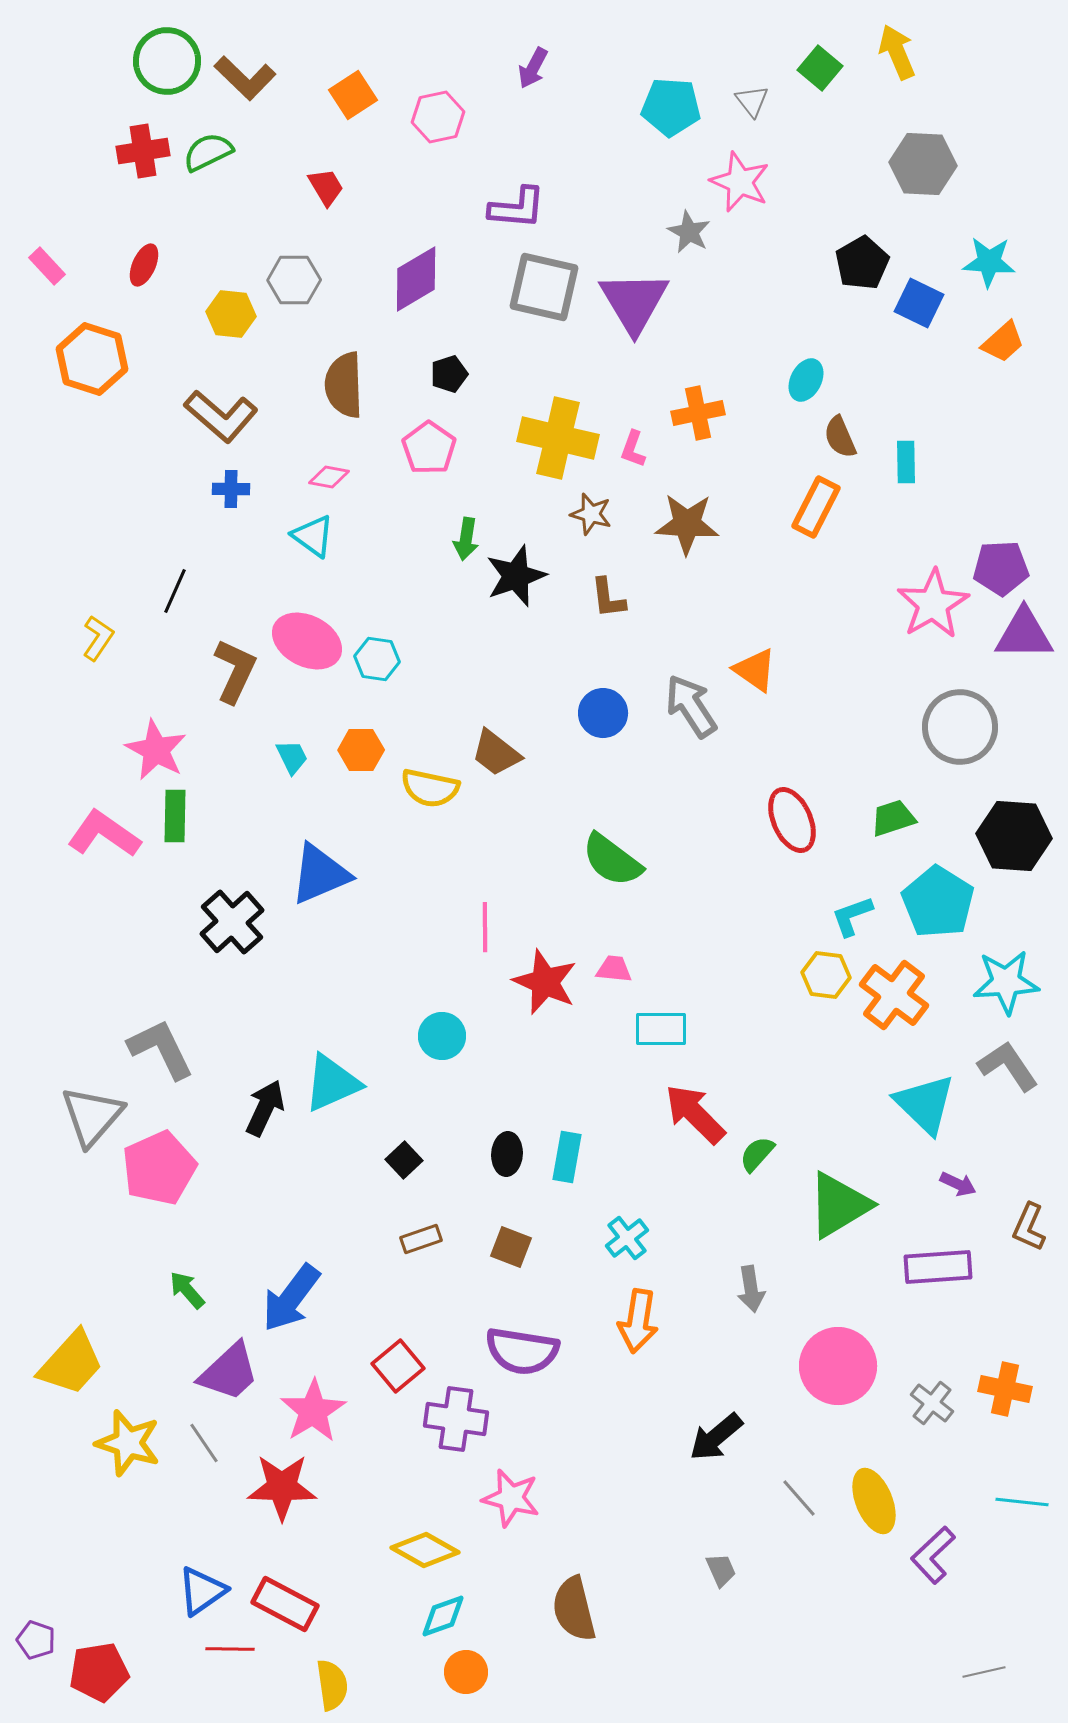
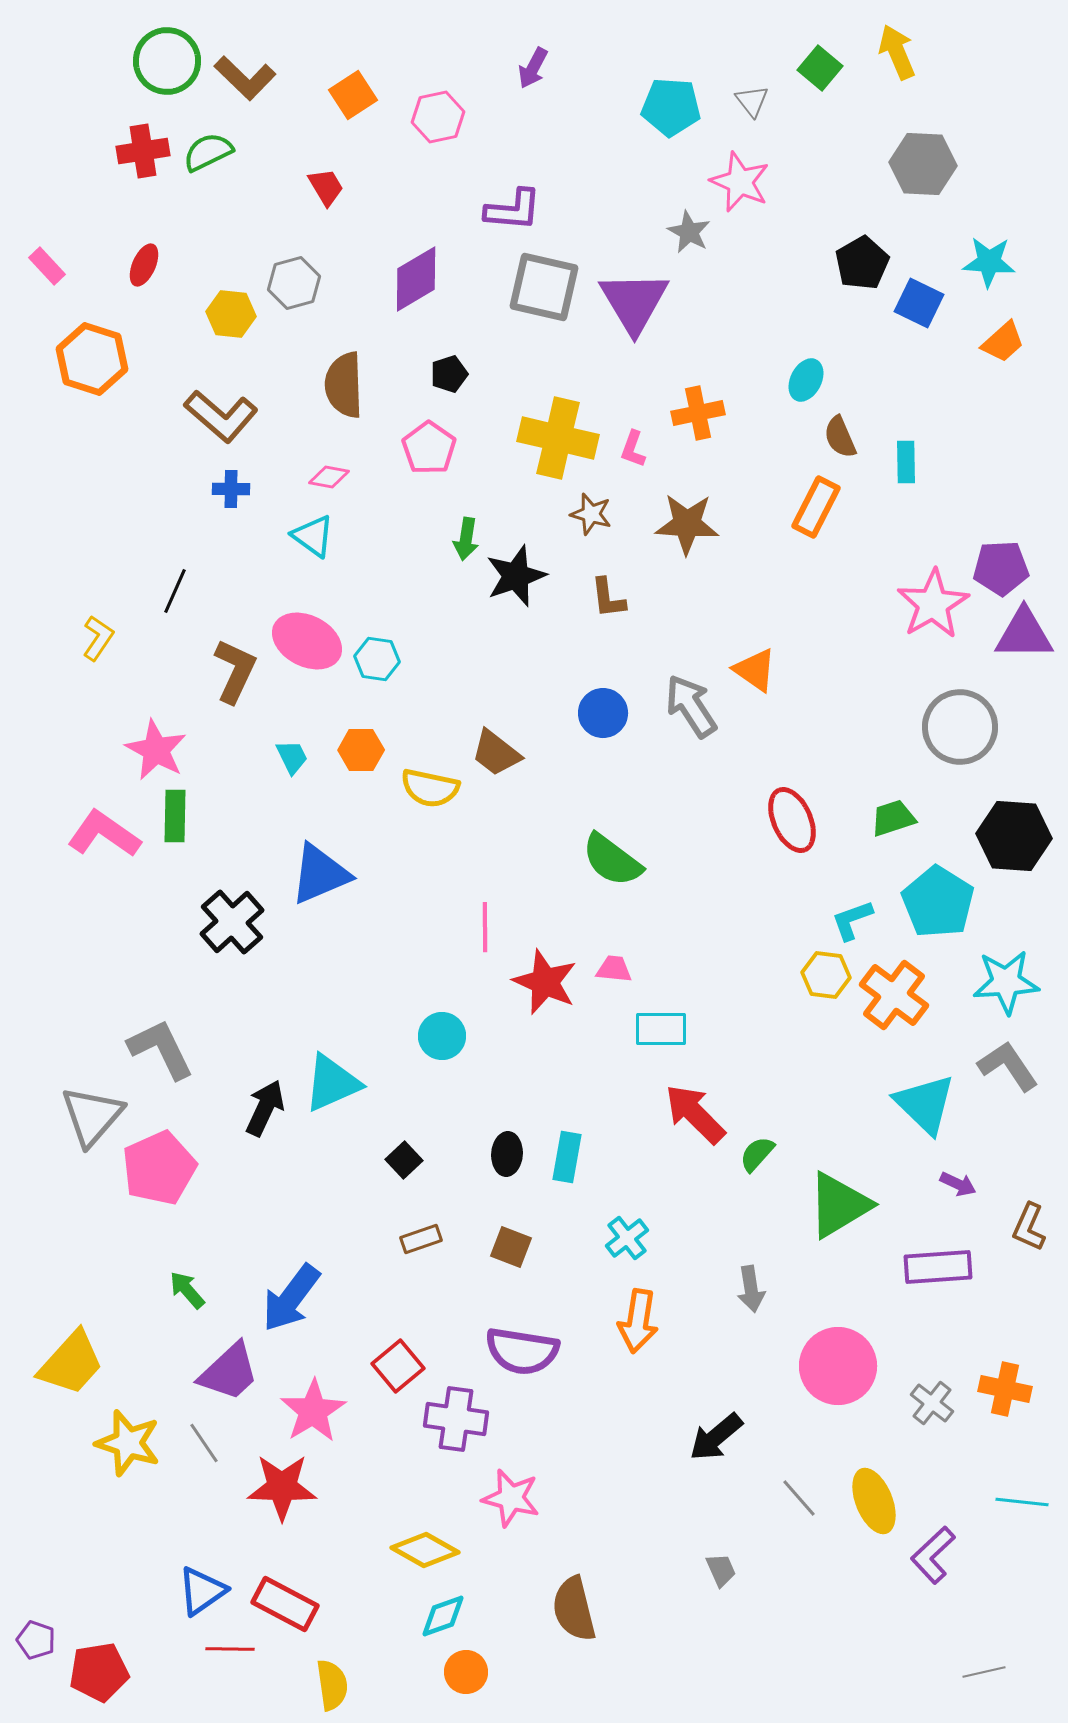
purple L-shape at (517, 208): moved 4 px left, 2 px down
gray hexagon at (294, 280): moved 3 px down; rotated 15 degrees counterclockwise
cyan L-shape at (852, 916): moved 4 px down
